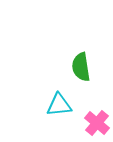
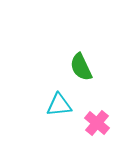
green semicircle: rotated 16 degrees counterclockwise
